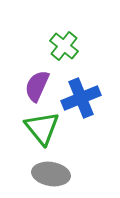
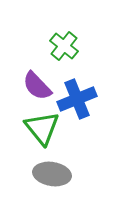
purple semicircle: rotated 68 degrees counterclockwise
blue cross: moved 4 px left, 1 px down
gray ellipse: moved 1 px right
